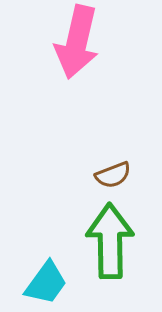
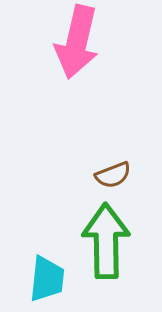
green arrow: moved 4 px left
cyan trapezoid: moved 1 px right, 4 px up; rotated 30 degrees counterclockwise
